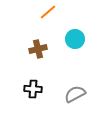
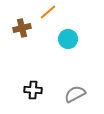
cyan circle: moved 7 px left
brown cross: moved 16 px left, 21 px up
black cross: moved 1 px down
